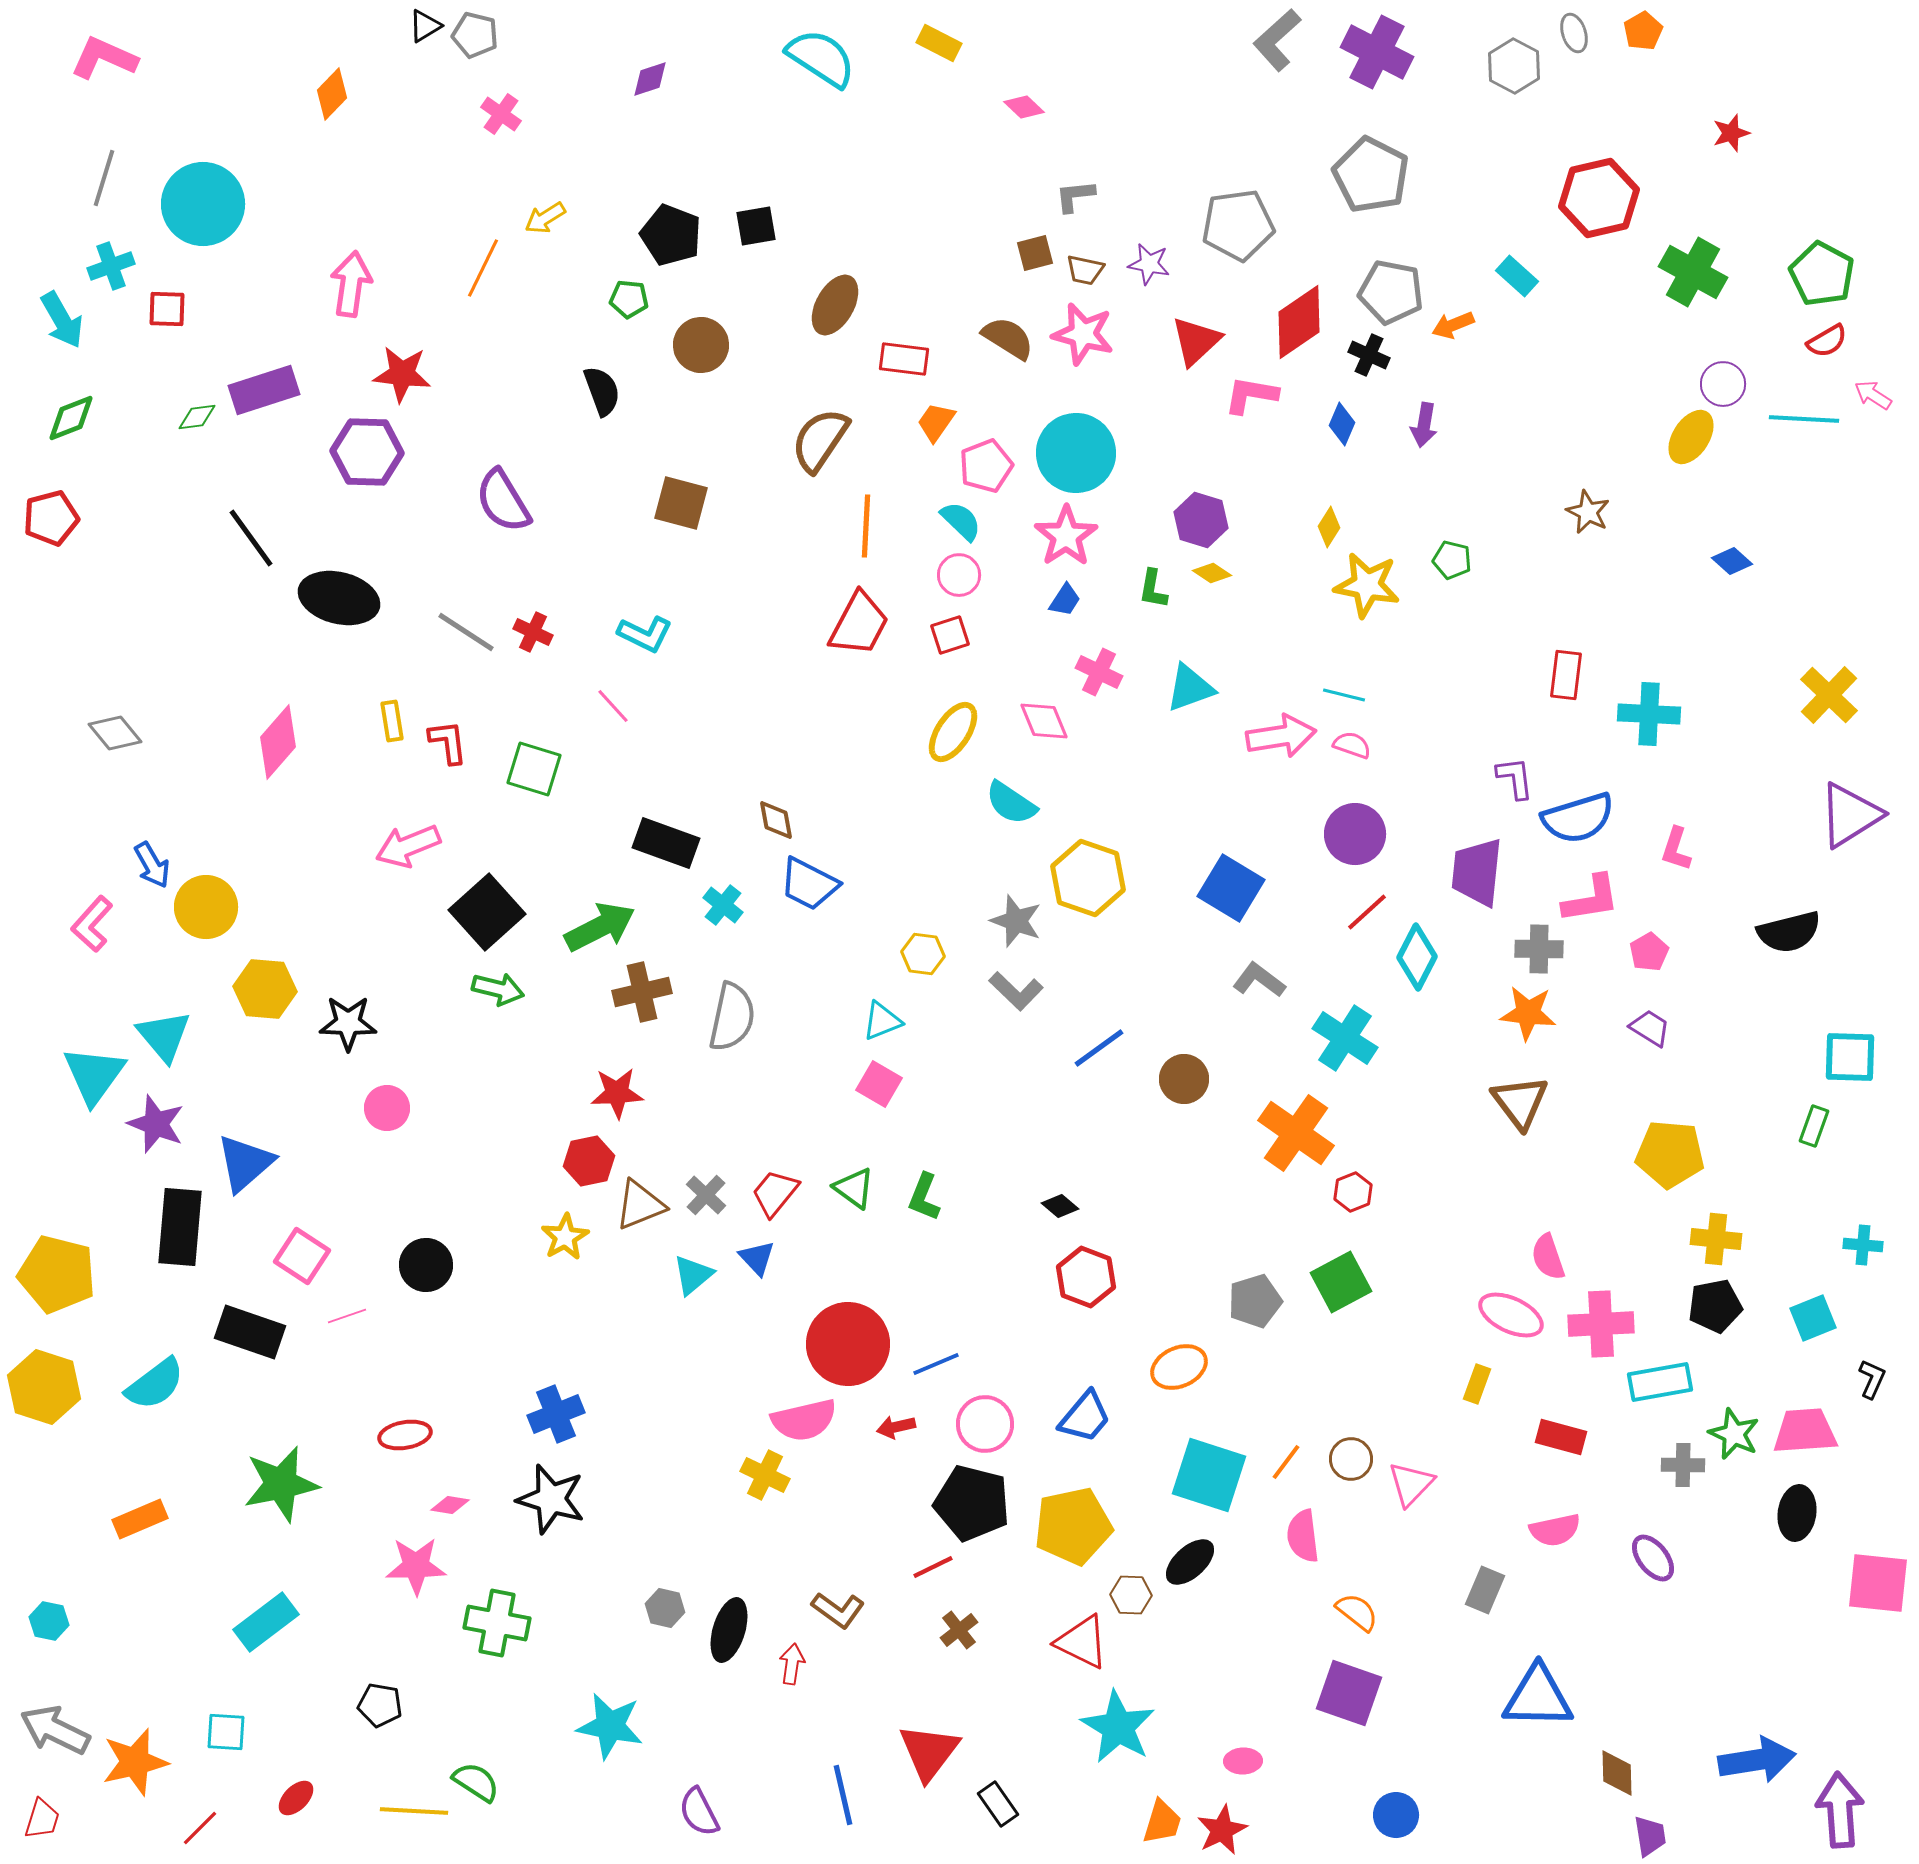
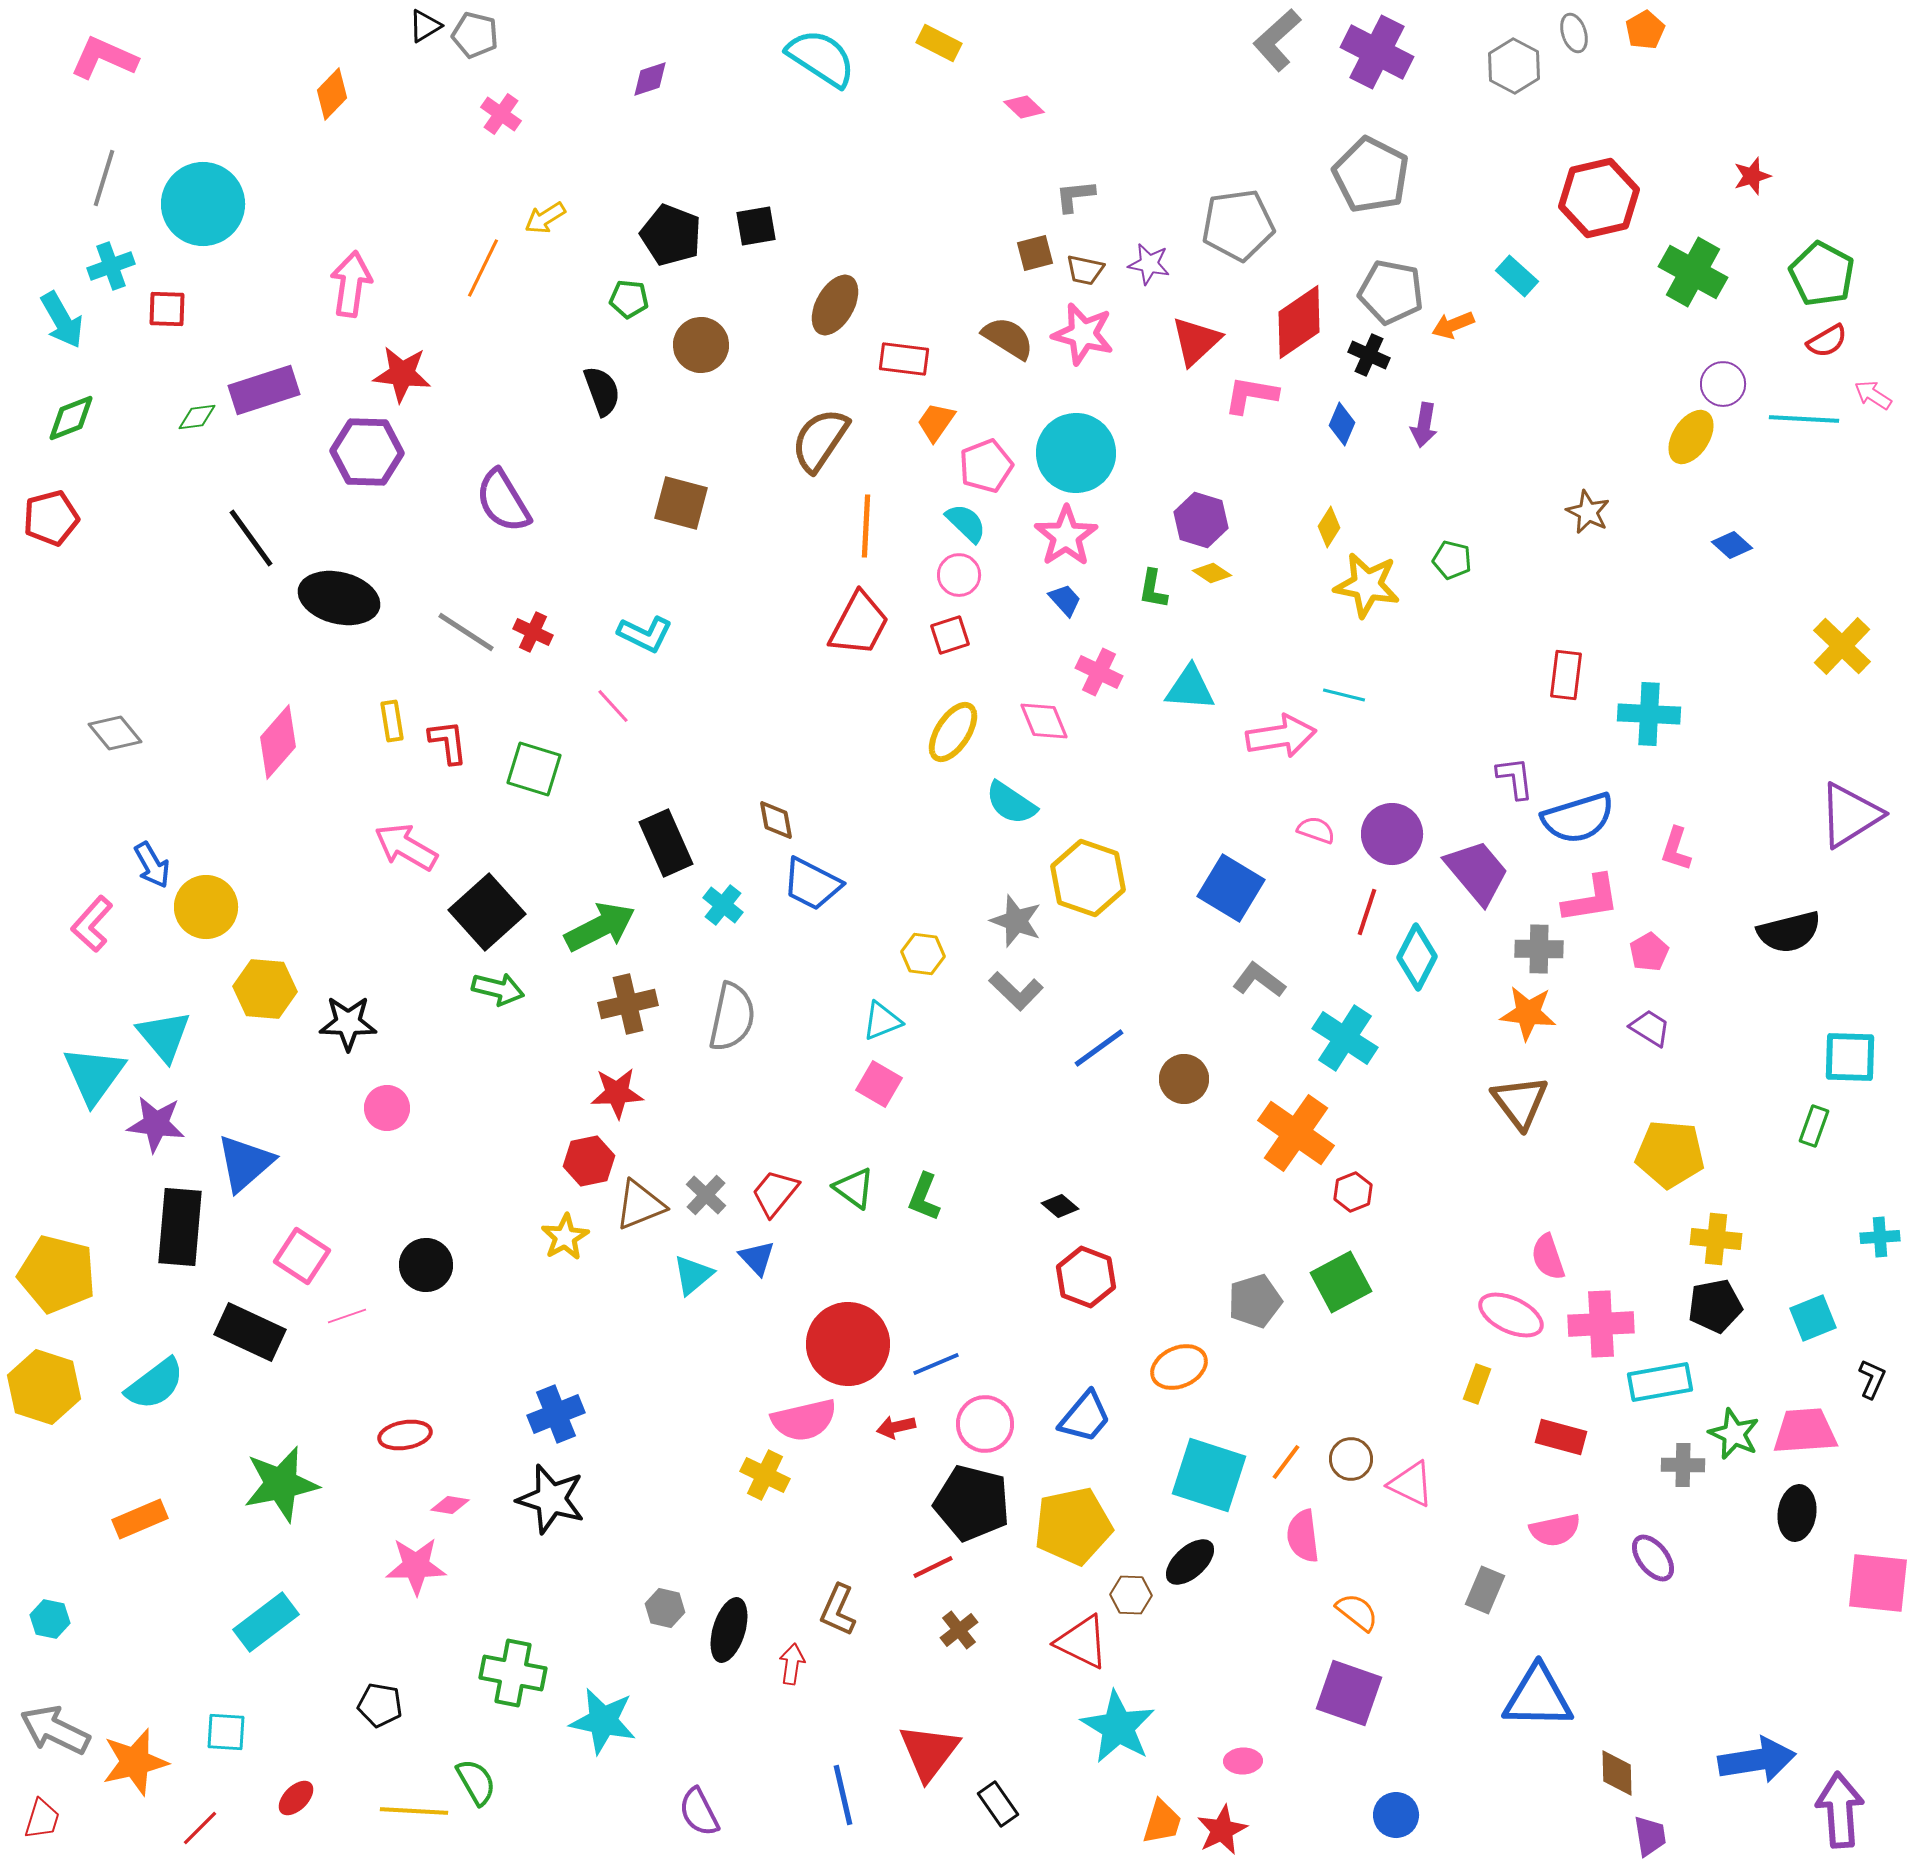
orange pentagon at (1643, 31): moved 2 px right, 1 px up
red star at (1731, 133): moved 21 px right, 43 px down
cyan semicircle at (961, 521): moved 5 px right, 2 px down
blue diamond at (1732, 561): moved 16 px up
blue trapezoid at (1065, 600): rotated 75 degrees counterclockwise
cyan triangle at (1190, 688): rotated 24 degrees clockwise
yellow cross at (1829, 695): moved 13 px right, 49 px up
pink semicircle at (1352, 745): moved 36 px left, 85 px down
purple circle at (1355, 834): moved 37 px right
black rectangle at (666, 843): rotated 46 degrees clockwise
pink arrow at (408, 846): moved 2 px left, 1 px down; rotated 52 degrees clockwise
purple trapezoid at (1477, 872): rotated 134 degrees clockwise
blue trapezoid at (809, 884): moved 3 px right
red line at (1367, 912): rotated 30 degrees counterclockwise
brown cross at (642, 992): moved 14 px left, 12 px down
purple star at (156, 1124): rotated 14 degrees counterclockwise
cyan cross at (1863, 1245): moved 17 px right, 8 px up; rotated 9 degrees counterclockwise
black rectangle at (250, 1332): rotated 6 degrees clockwise
pink triangle at (1411, 1484): rotated 48 degrees counterclockwise
brown L-shape at (838, 1610): rotated 78 degrees clockwise
cyan hexagon at (49, 1621): moved 1 px right, 2 px up
green cross at (497, 1623): moved 16 px right, 50 px down
cyan star at (610, 1726): moved 7 px left, 5 px up
green semicircle at (476, 1782): rotated 27 degrees clockwise
